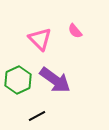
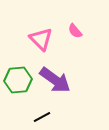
pink triangle: moved 1 px right
green hexagon: rotated 20 degrees clockwise
black line: moved 5 px right, 1 px down
